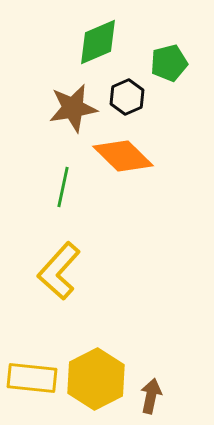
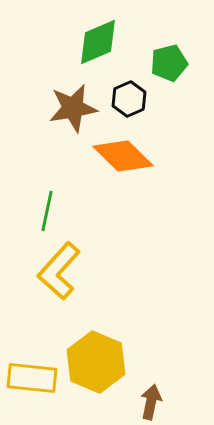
black hexagon: moved 2 px right, 2 px down
green line: moved 16 px left, 24 px down
yellow hexagon: moved 17 px up; rotated 10 degrees counterclockwise
brown arrow: moved 6 px down
